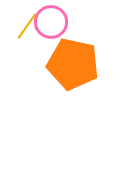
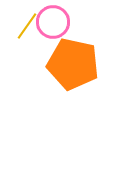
pink circle: moved 2 px right
